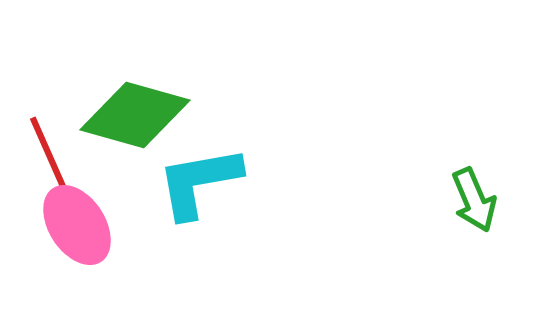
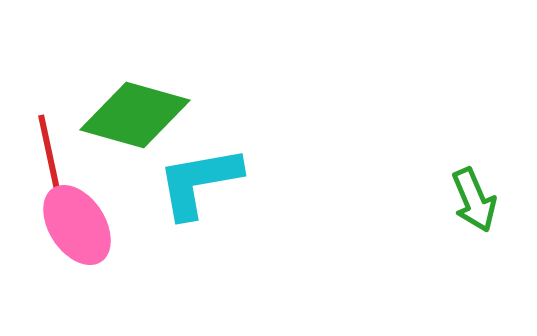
red line: rotated 12 degrees clockwise
